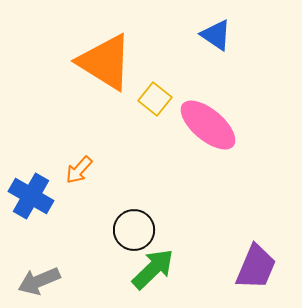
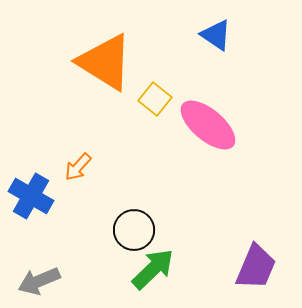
orange arrow: moved 1 px left, 3 px up
